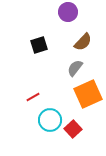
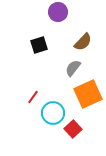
purple circle: moved 10 px left
gray semicircle: moved 2 px left
red line: rotated 24 degrees counterclockwise
cyan circle: moved 3 px right, 7 px up
